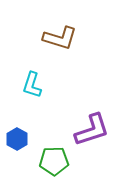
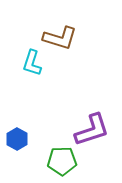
cyan L-shape: moved 22 px up
green pentagon: moved 8 px right
